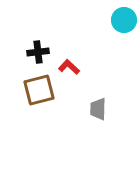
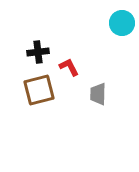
cyan circle: moved 2 px left, 3 px down
red L-shape: rotated 20 degrees clockwise
gray trapezoid: moved 15 px up
